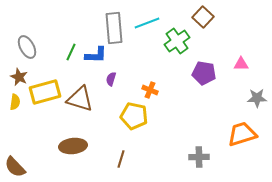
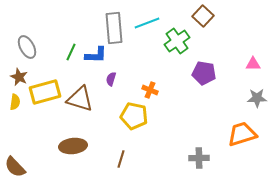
brown square: moved 1 px up
pink triangle: moved 12 px right
gray cross: moved 1 px down
